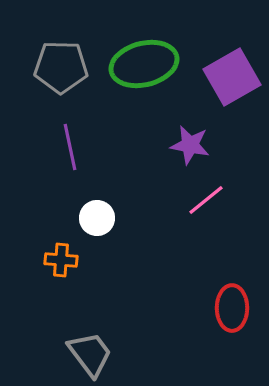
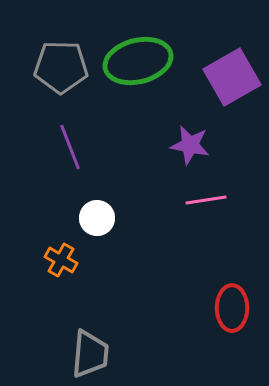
green ellipse: moved 6 px left, 3 px up
purple line: rotated 9 degrees counterclockwise
pink line: rotated 30 degrees clockwise
orange cross: rotated 24 degrees clockwise
gray trapezoid: rotated 42 degrees clockwise
